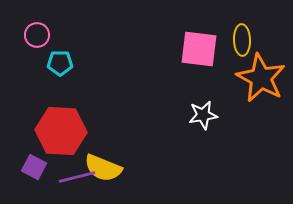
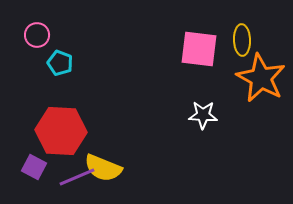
cyan pentagon: rotated 20 degrees clockwise
white star: rotated 12 degrees clockwise
purple line: rotated 9 degrees counterclockwise
